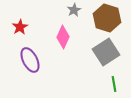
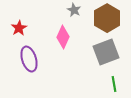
gray star: rotated 16 degrees counterclockwise
brown hexagon: rotated 12 degrees clockwise
red star: moved 1 px left, 1 px down
gray square: rotated 12 degrees clockwise
purple ellipse: moved 1 px left, 1 px up; rotated 10 degrees clockwise
